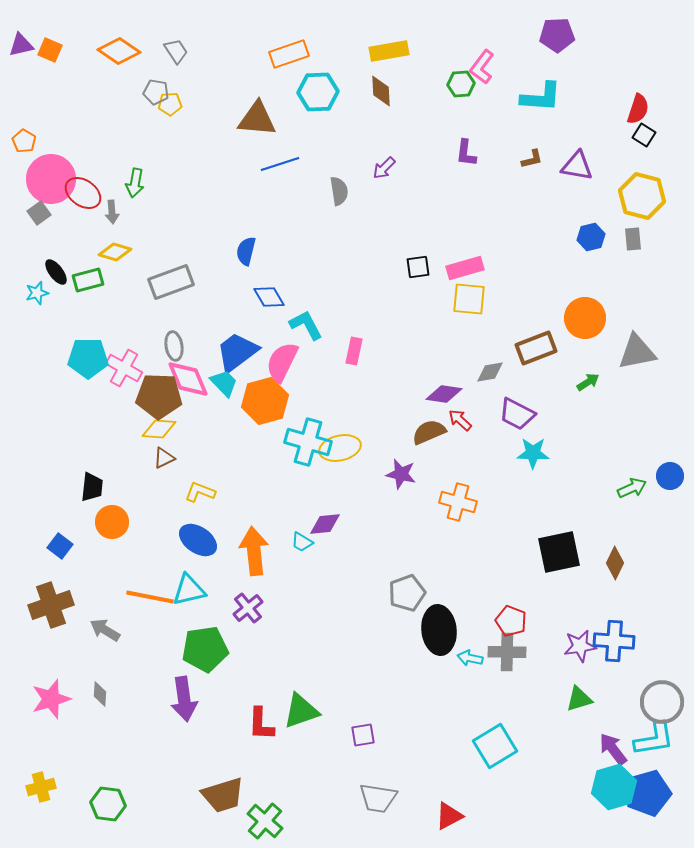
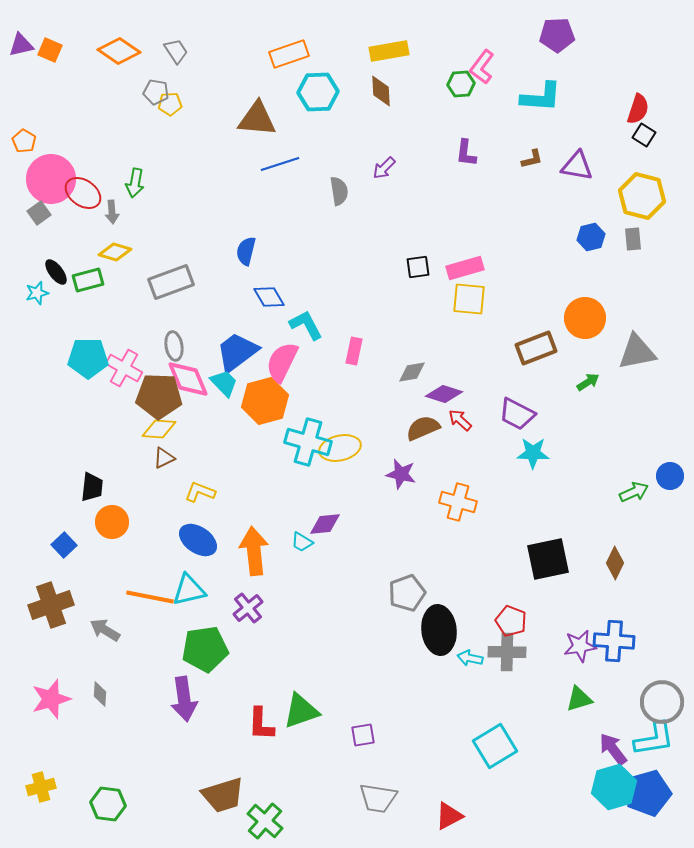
gray diamond at (490, 372): moved 78 px left
purple diamond at (444, 394): rotated 9 degrees clockwise
brown semicircle at (429, 432): moved 6 px left, 4 px up
green arrow at (632, 488): moved 2 px right, 4 px down
blue square at (60, 546): moved 4 px right, 1 px up; rotated 10 degrees clockwise
black square at (559, 552): moved 11 px left, 7 px down
